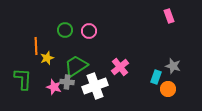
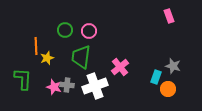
green trapezoid: moved 5 px right, 9 px up; rotated 50 degrees counterclockwise
gray cross: moved 3 px down
